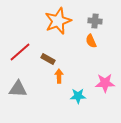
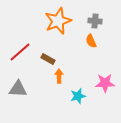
cyan star: rotated 14 degrees counterclockwise
